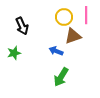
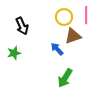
blue arrow: moved 1 px right, 2 px up; rotated 24 degrees clockwise
green arrow: moved 4 px right, 1 px down
